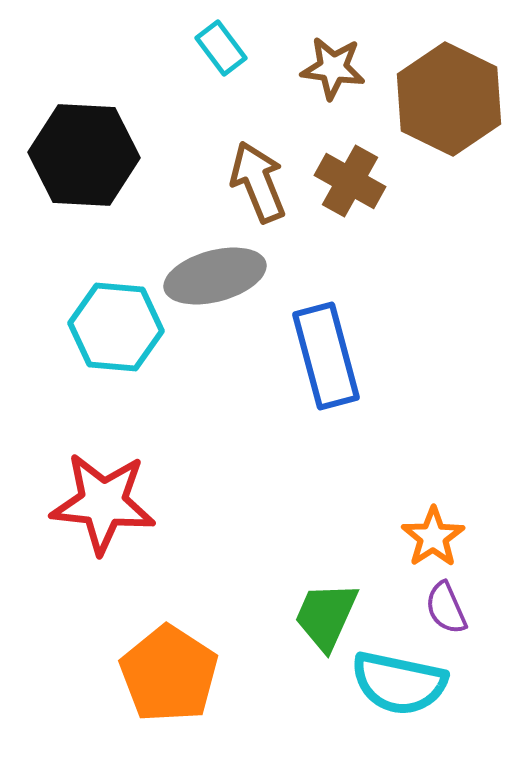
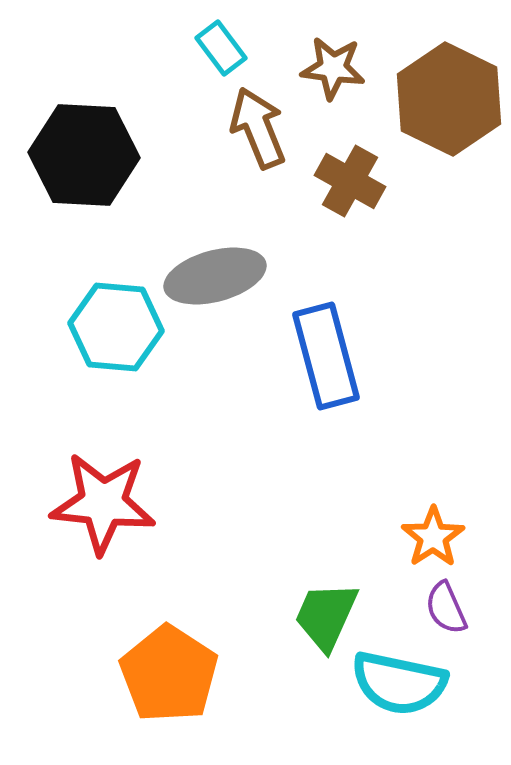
brown arrow: moved 54 px up
